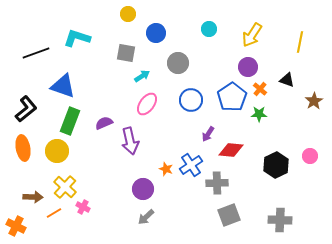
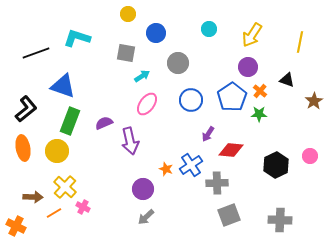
orange cross at (260, 89): moved 2 px down
